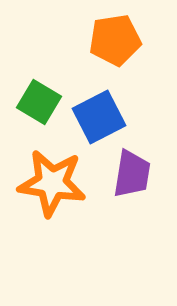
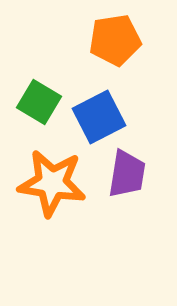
purple trapezoid: moved 5 px left
